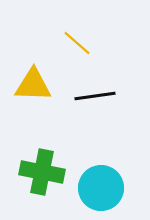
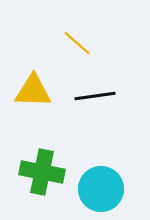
yellow triangle: moved 6 px down
cyan circle: moved 1 px down
